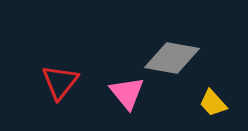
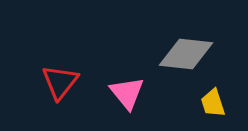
gray diamond: moved 14 px right, 4 px up; rotated 4 degrees counterclockwise
yellow trapezoid: rotated 24 degrees clockwise
